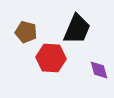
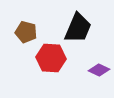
black trapezoid: moved 1 px right, 1 px up
purple diamond: rotated 50 degrees counterclockwise
